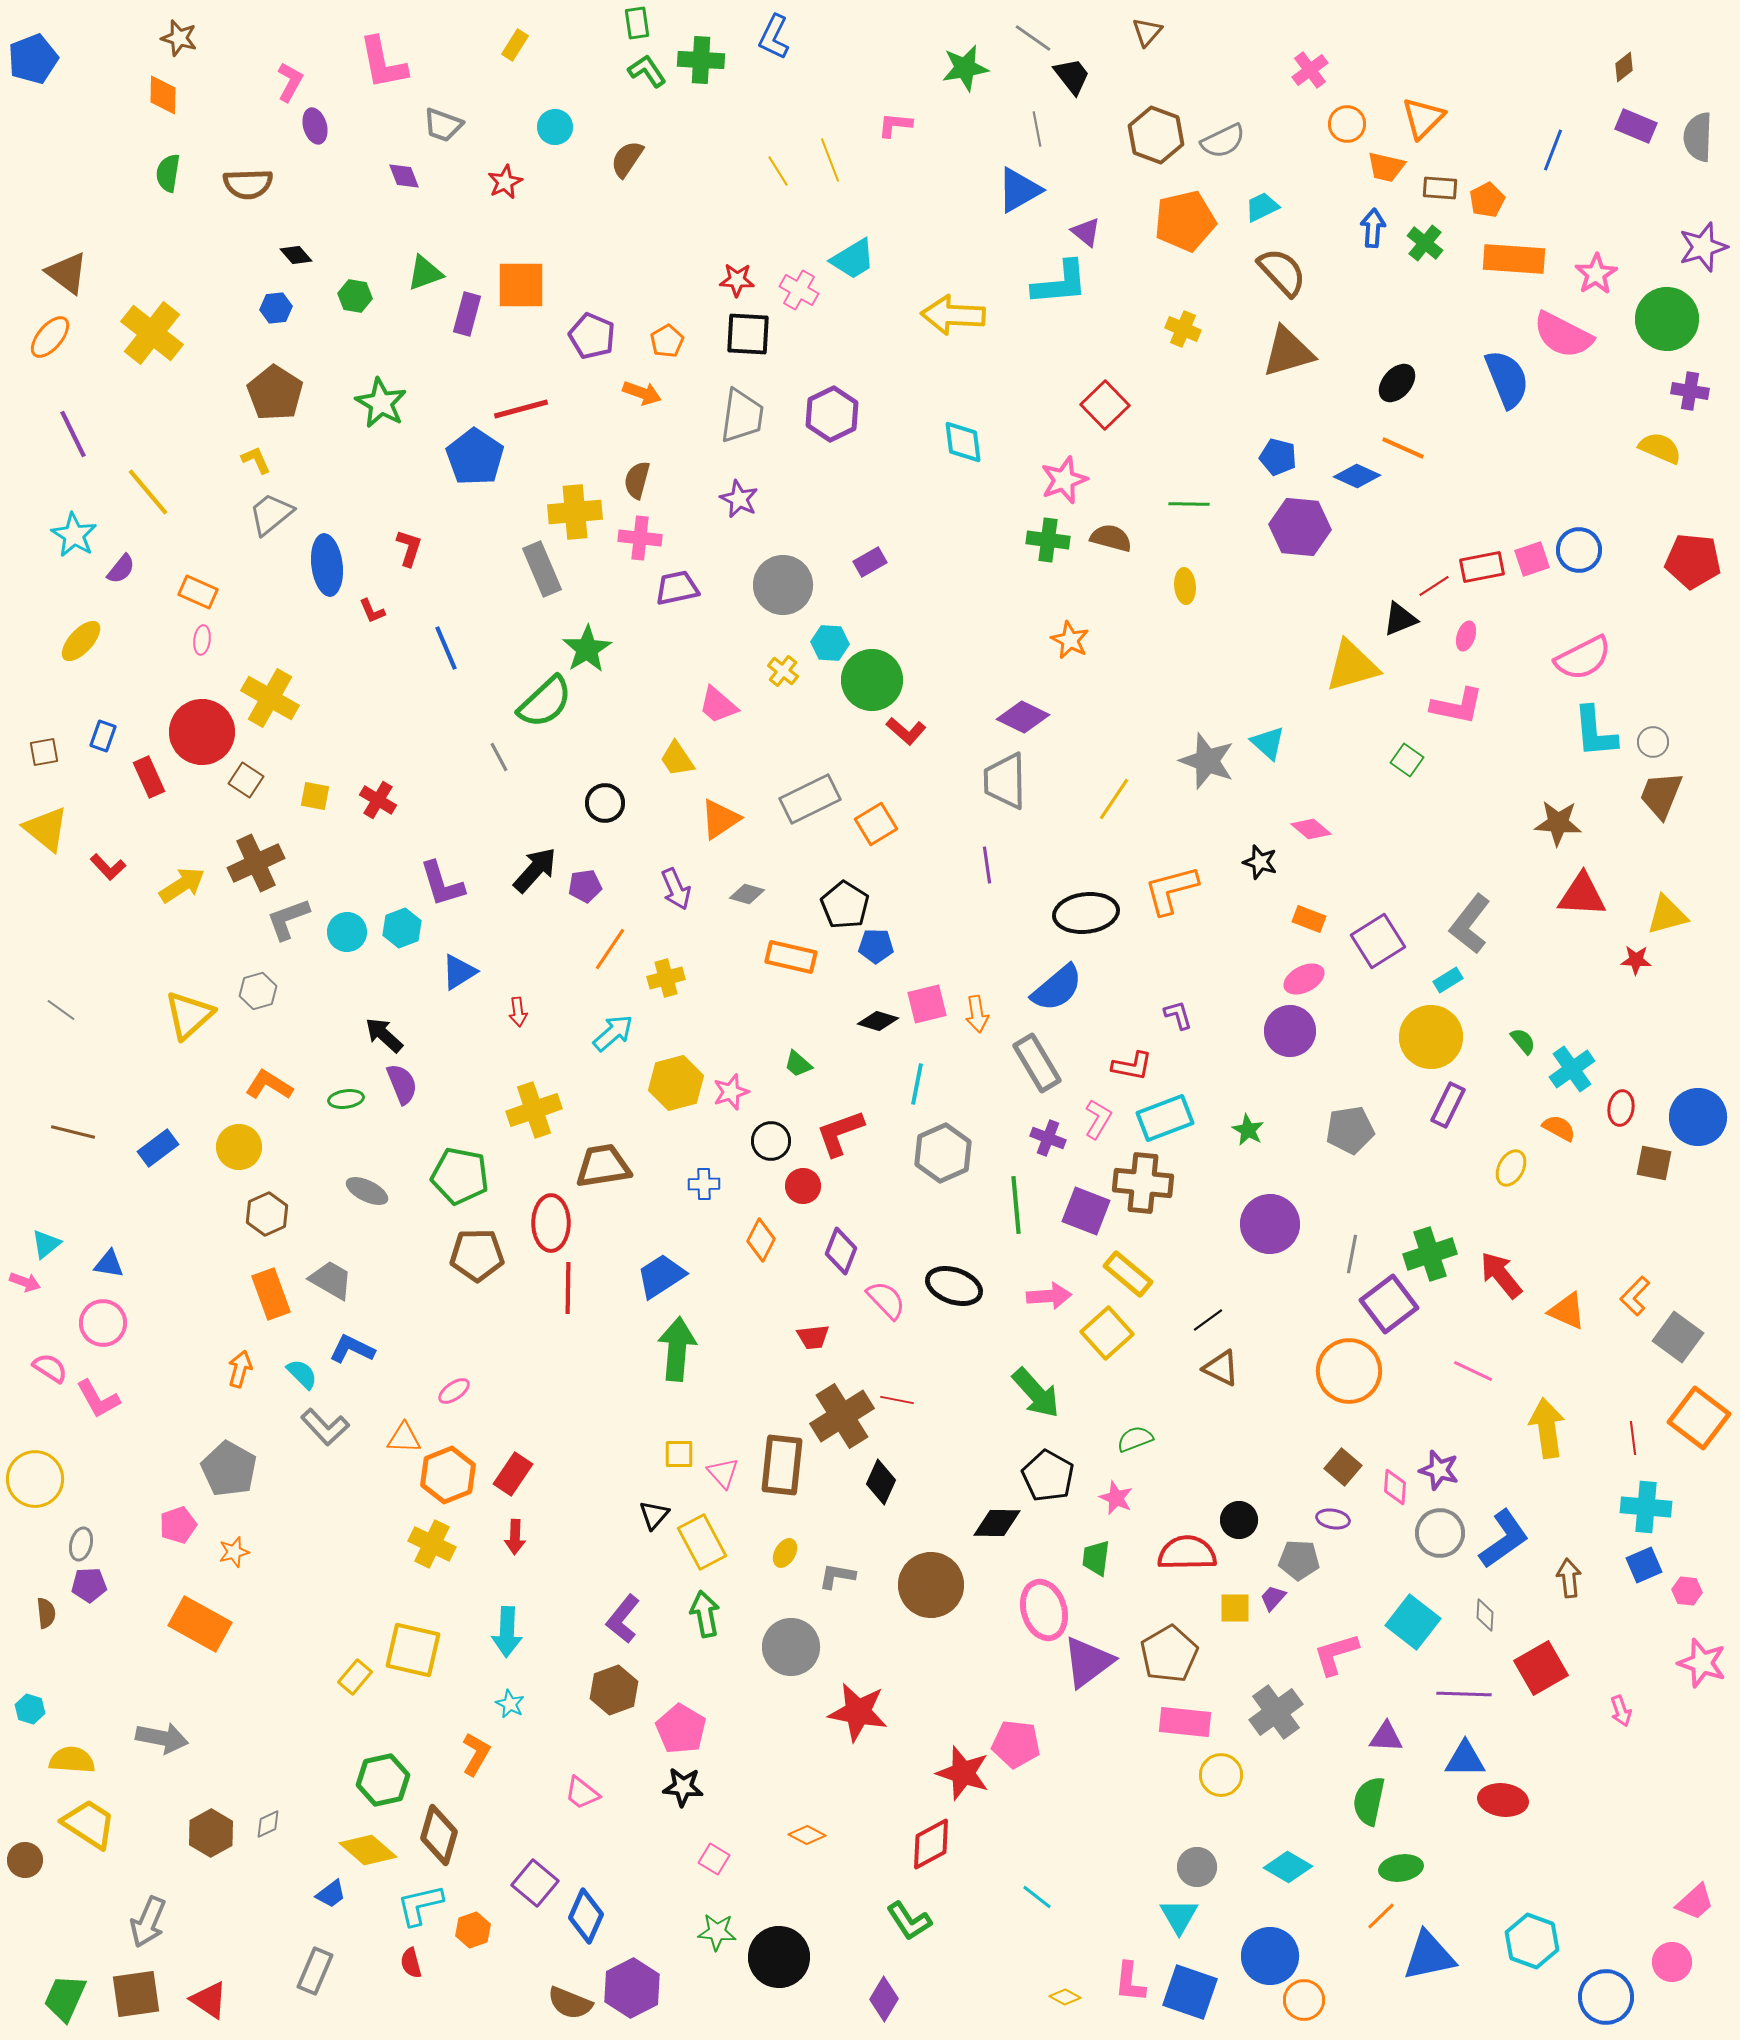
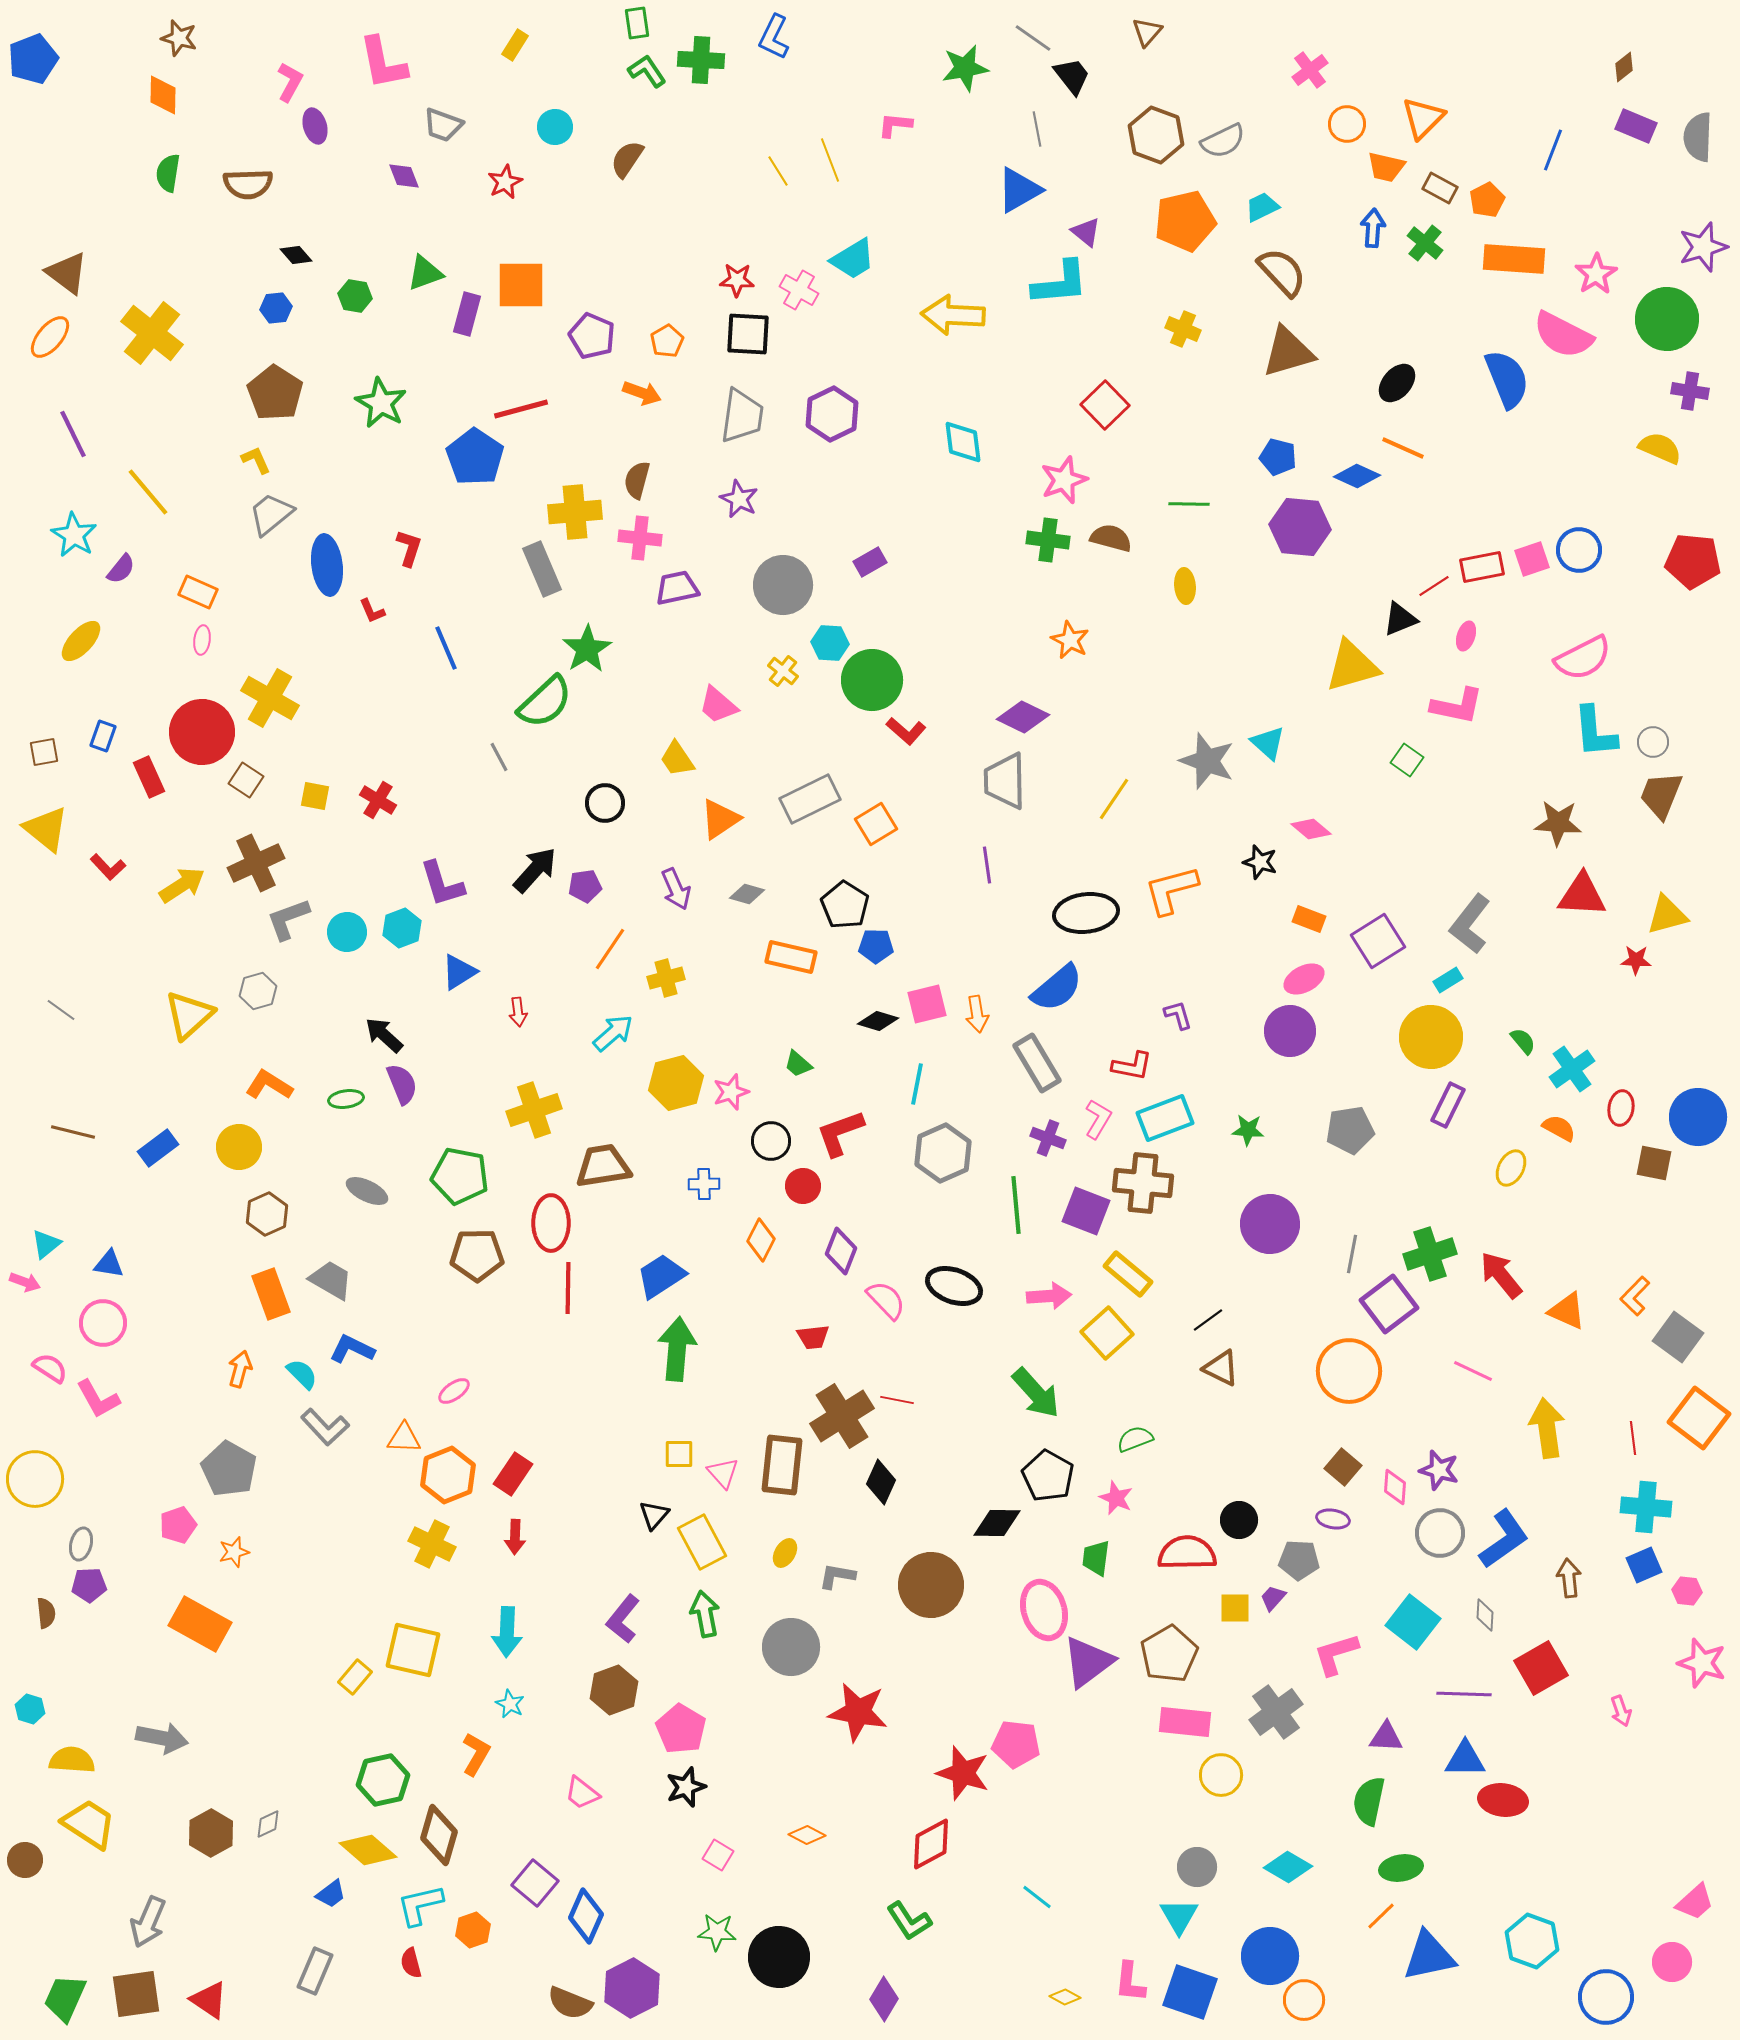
brown rectangle at (1440, 188): rotated 24 degrees clockwise
green star at (1248, 1130): rotated 24 degrees counterclockwise
black star at (683, 1787): moved 3 px right; rotated 24 degrees counterclockwise
pink square at (714, 1859): moved 4 px right, 4 px up
